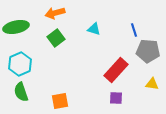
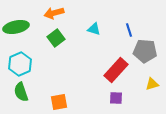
orange arrow: moved 1 px left
blue line: moved 5 px left
gray pentagon: moved 3 px left
yellow triangle: rotated 24 degrees counterclockwise
orange square: moved 1 px left, 1 px down
